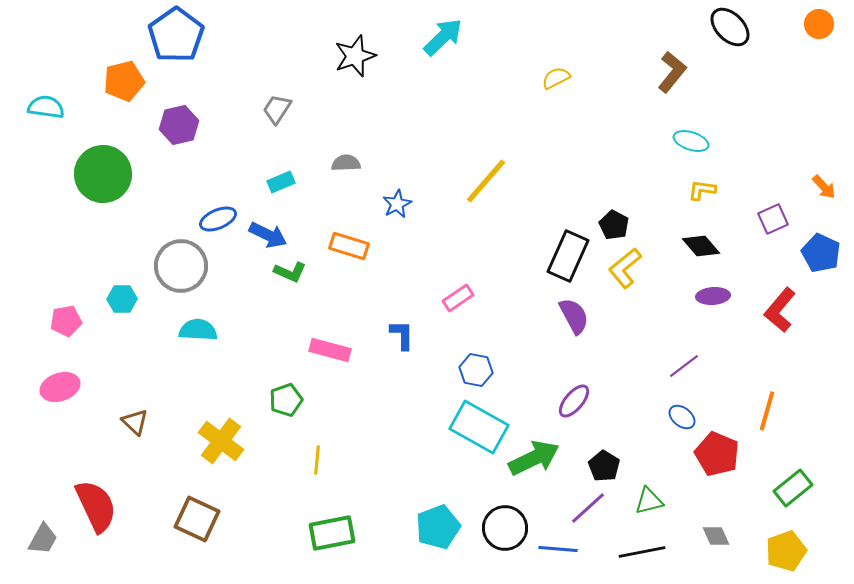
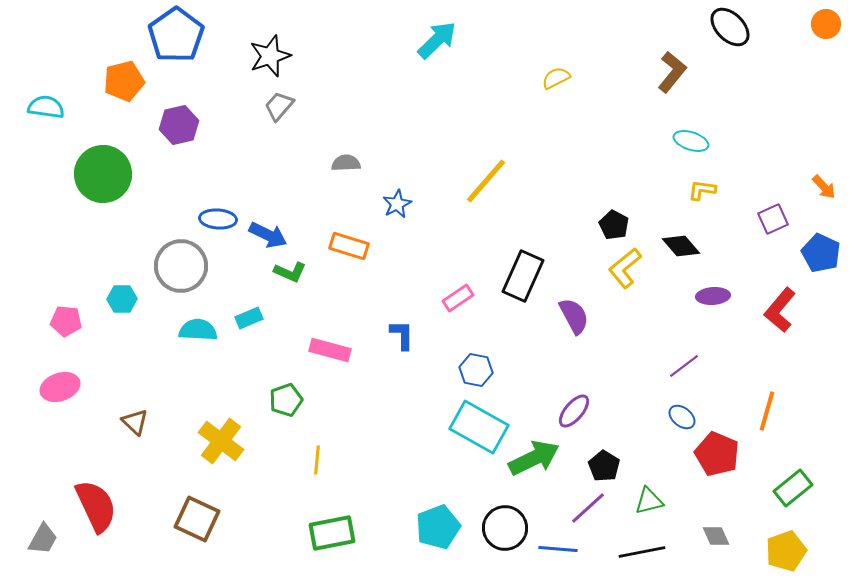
orange circle at (819, 24): moved 7 px right
cyan arrow at (443, 37): moved 6 px left, 3 px down
black star at (355, 56): moved 85 px left
gray trapezoid at (277, 109): moved 2 px right, 3 px up; rotated 8 degrees clockwise
cyan rectangle at (281, 182): moved 32 px left, 136 px down
blue ellipse at (218, 219): rotated 27 degrees clockwise
black diamond at (701, 246): moved 20 px left
black rectangle at (568, 256): moved 45 px left, 20 px down
pink pentagon at (66, 321): rotated 16 degrees clockwise
purple ellipse at (574, 401): moved 10 px down
